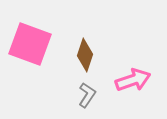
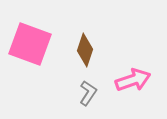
brown diamond: moved 5 px up
gray L-shape: moved 1 px right, 2 px up
